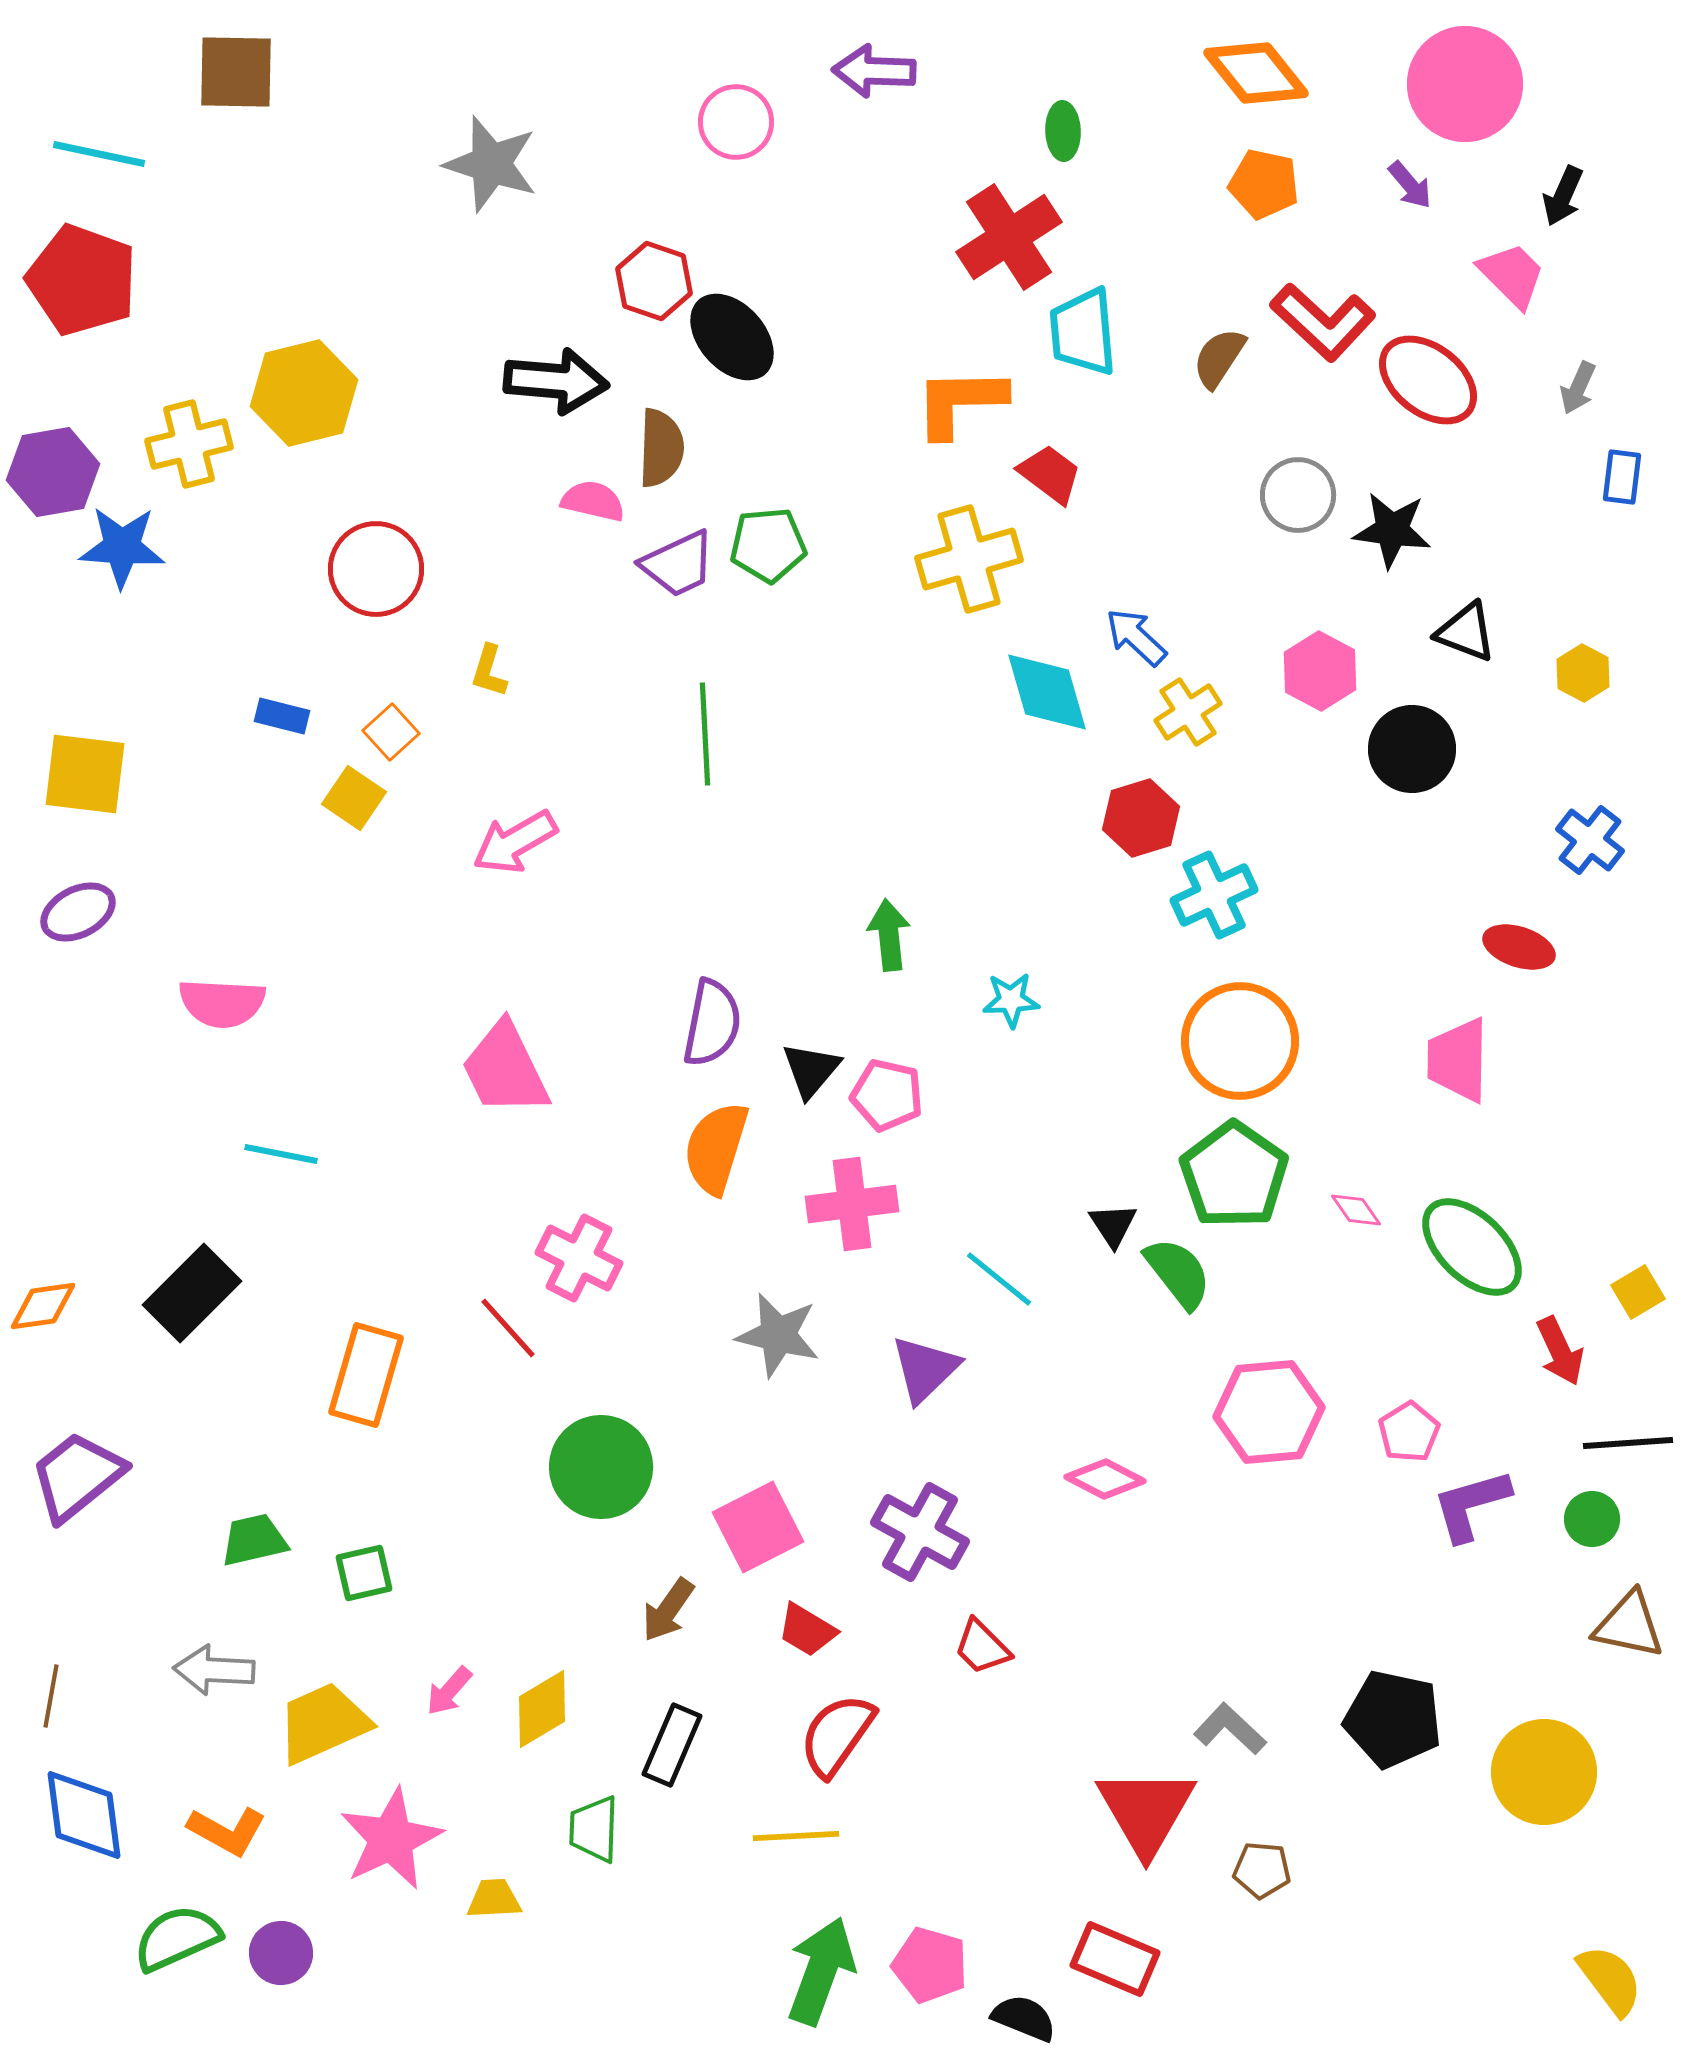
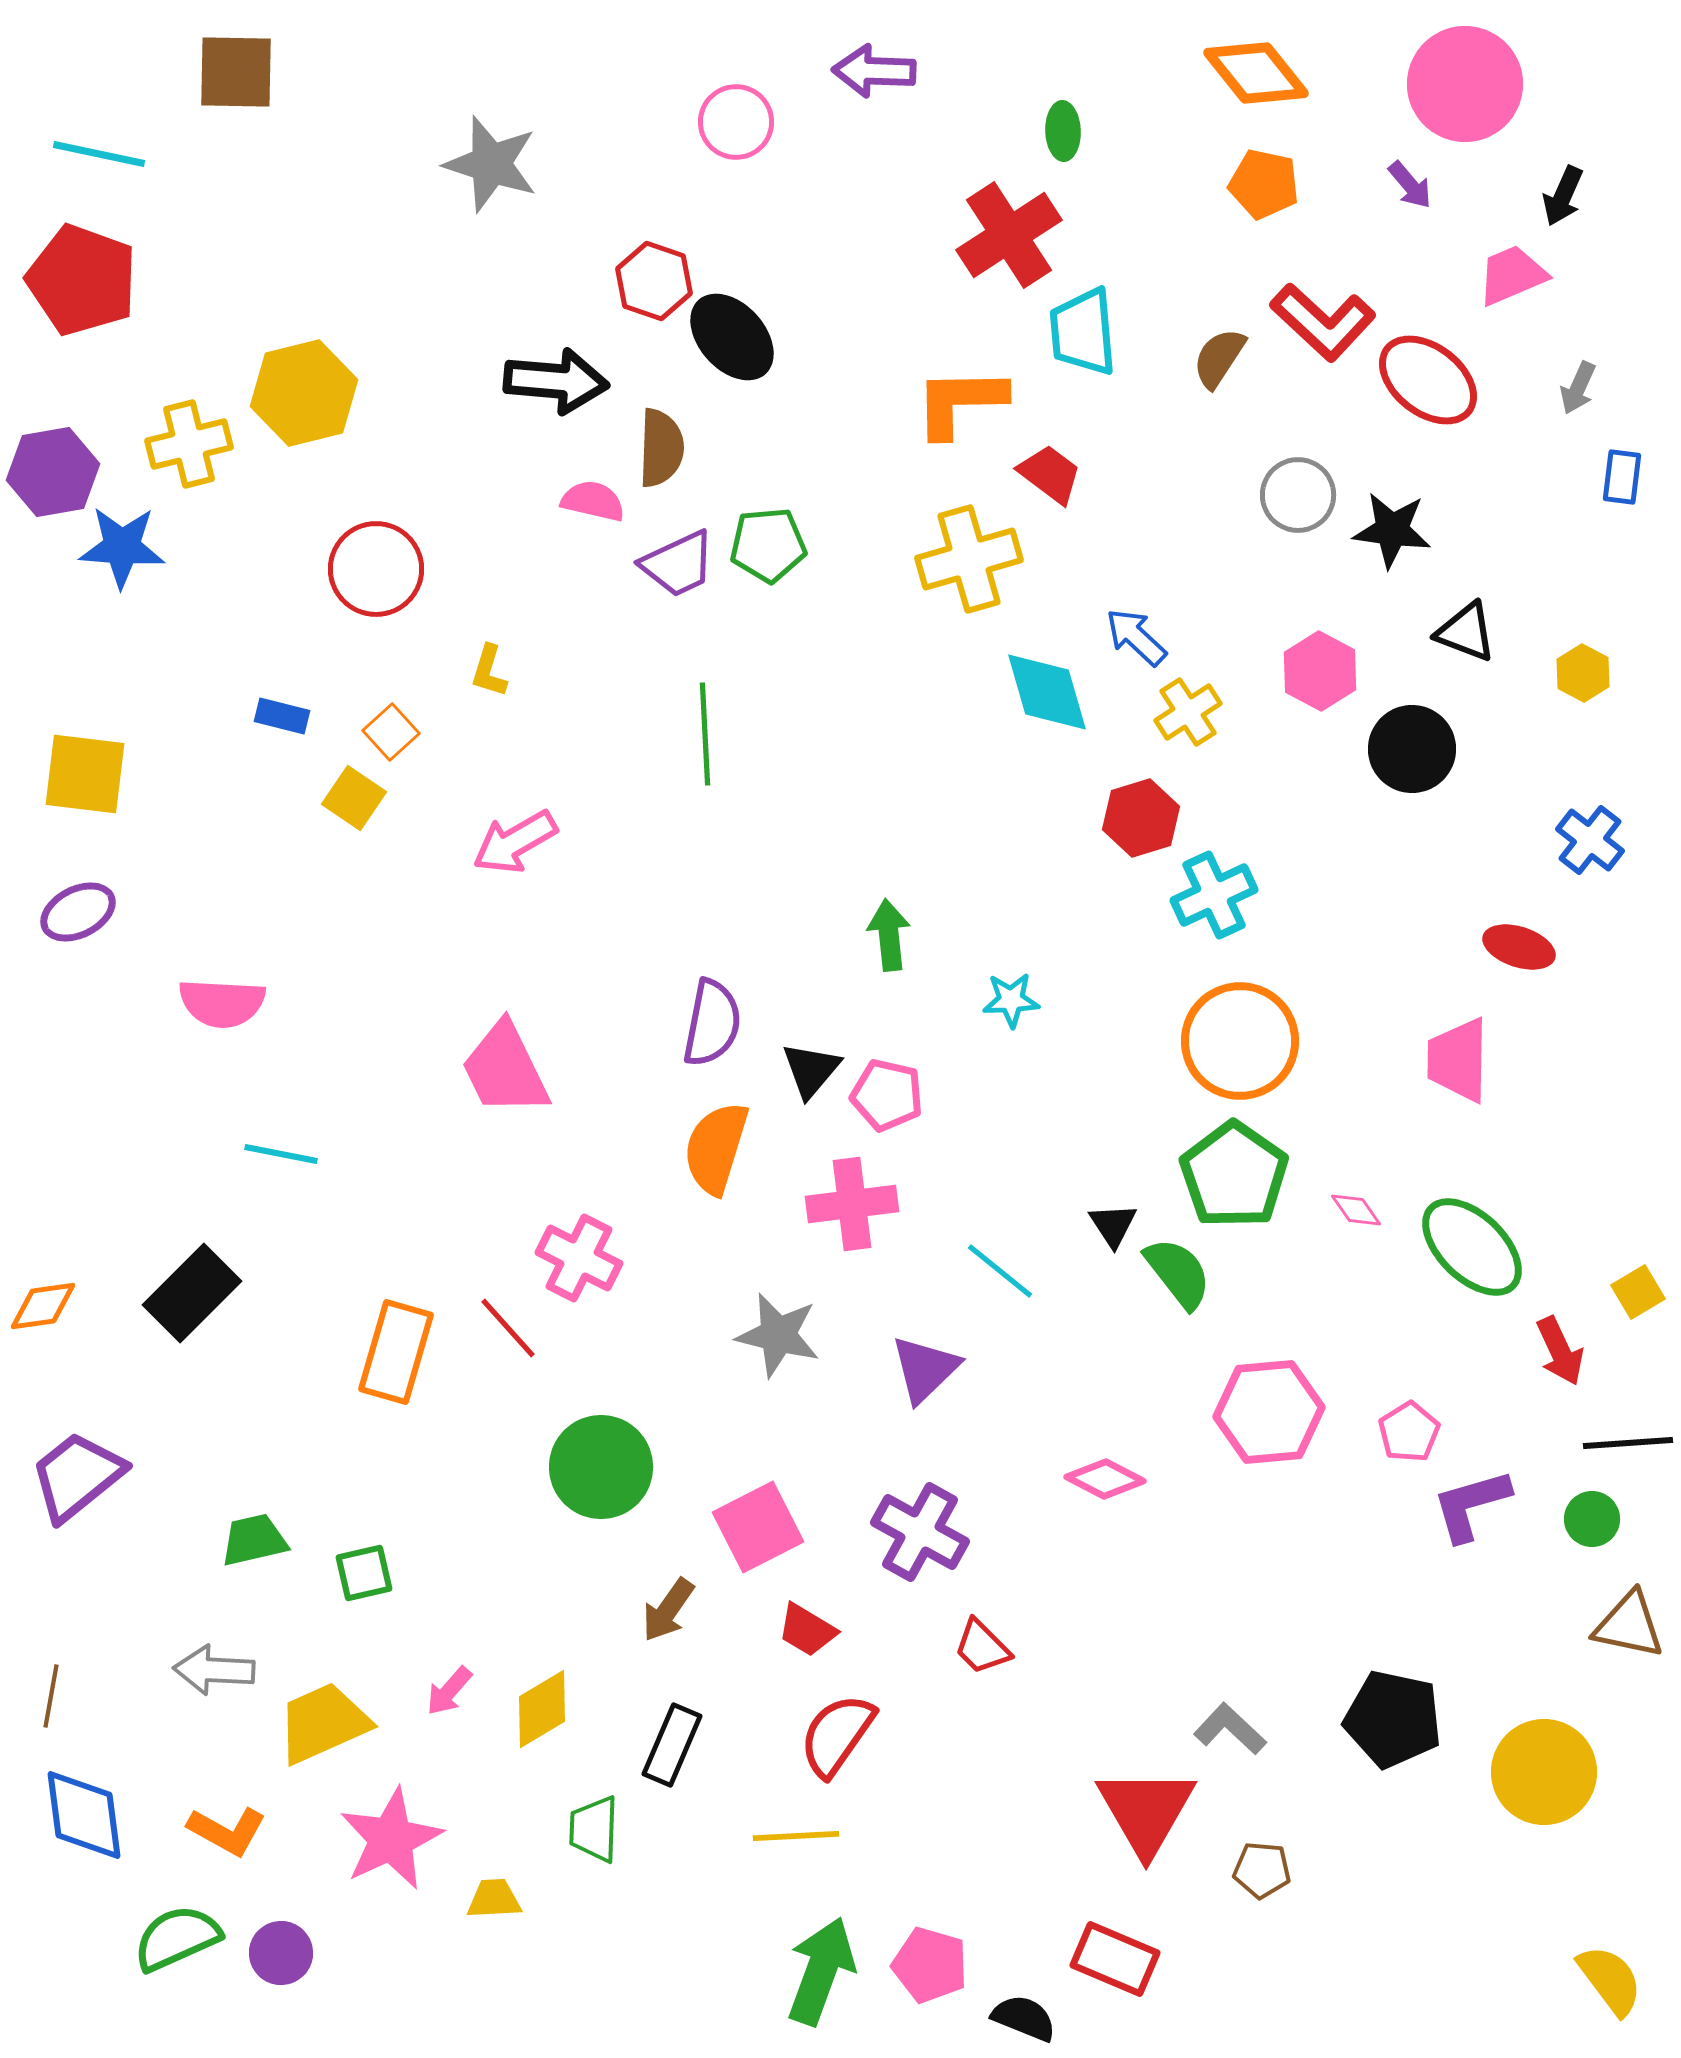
red cross at (1009, 237): moved 2 px up
pink trapezoid at (1512, 275): rotated 68 degrees counterclockwise
cyan line at (999, 1279): moved 1 px right, 8 px up
orange rectangle at (366, 1375): moved 30 px right, 23 px up
